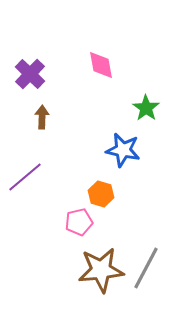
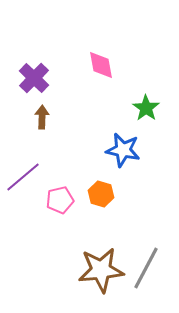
purple cross: moved 4 px right, 4 px down
purple line: moved 2 px left
pink pentagon: moved 19 px left, 22 px up
